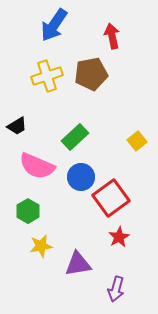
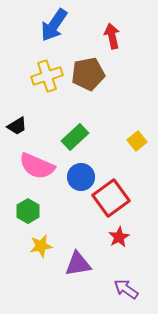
brown pentagon: moved 3 px left
purple arrow: moved 10 px right; rotated 110 degrees clockwise
